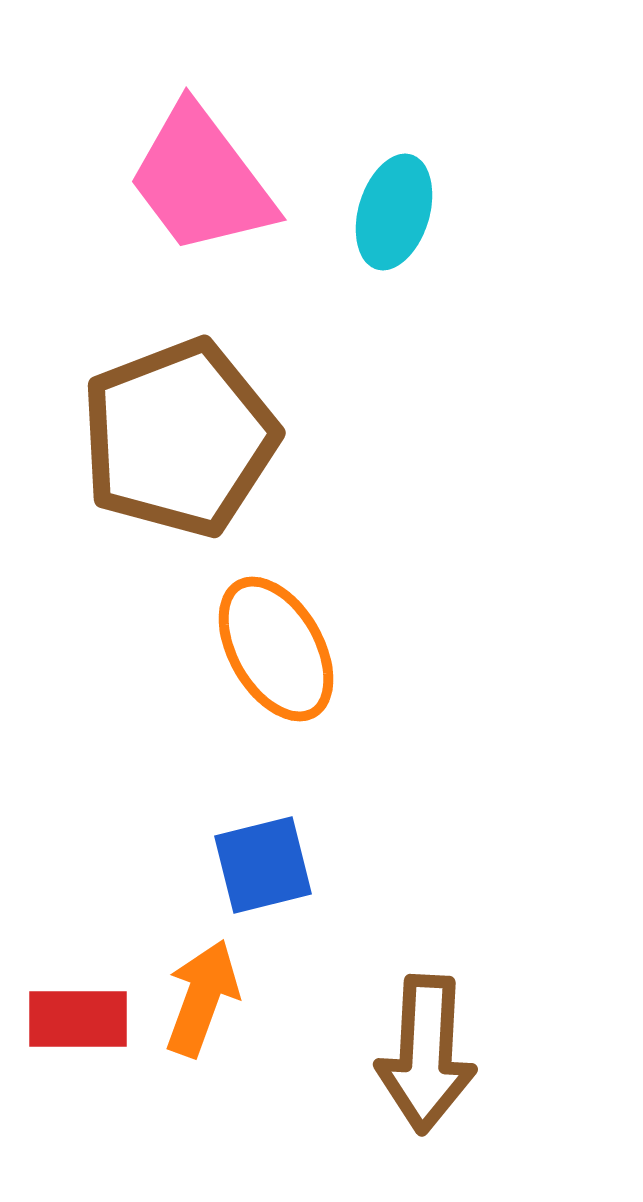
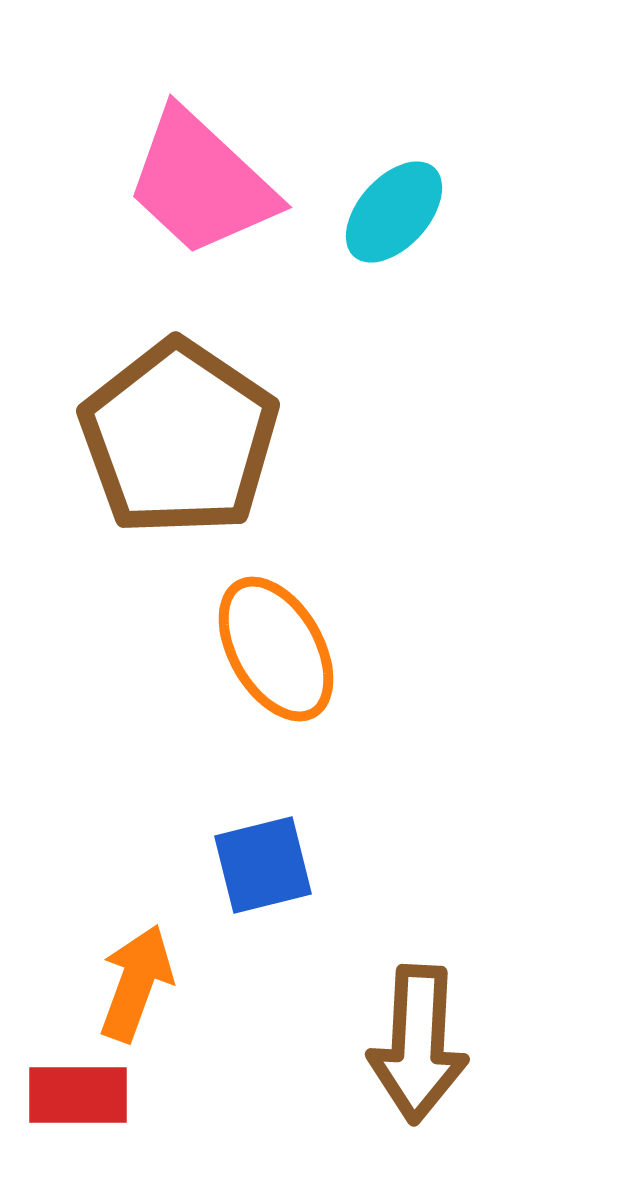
pink trapezoid: moved 3 px down; rotated 10 degrees counterclockwise
cyan ellipse: rotated 25 degrees clockwise
brown pentagon: rotated 17 degrees counterclockwise
orange arrow: moved 66 px left, 15 px up
red rectangle: moved 76 px down
brown arrow: moved 8 px left, 10 px up
